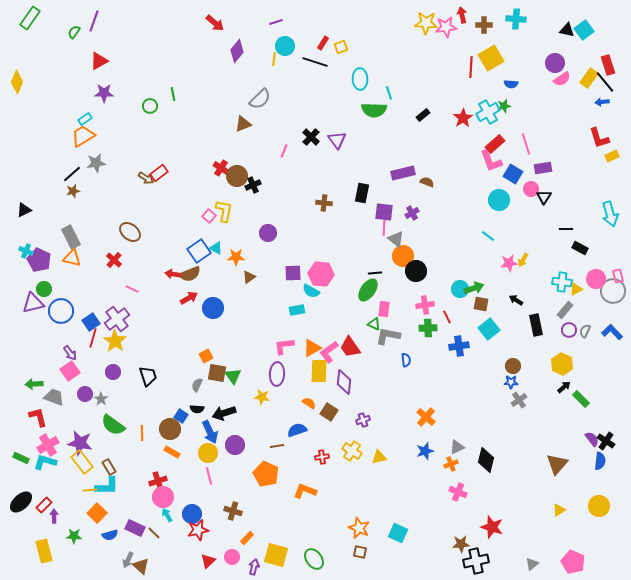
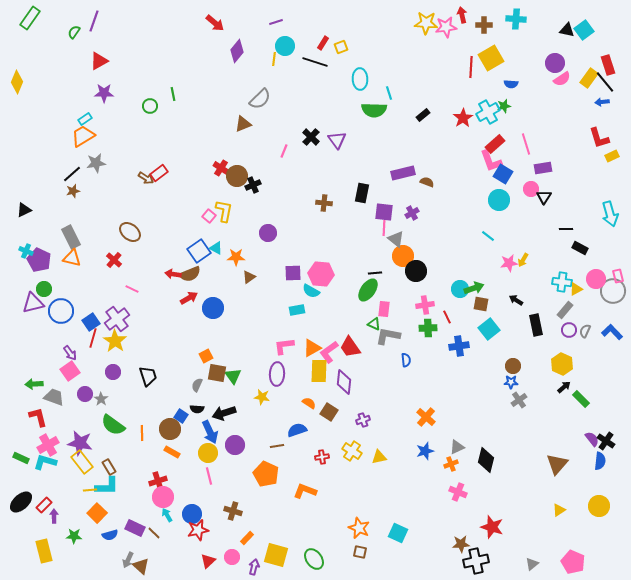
blue square at (513, 174): moved 10 px left
